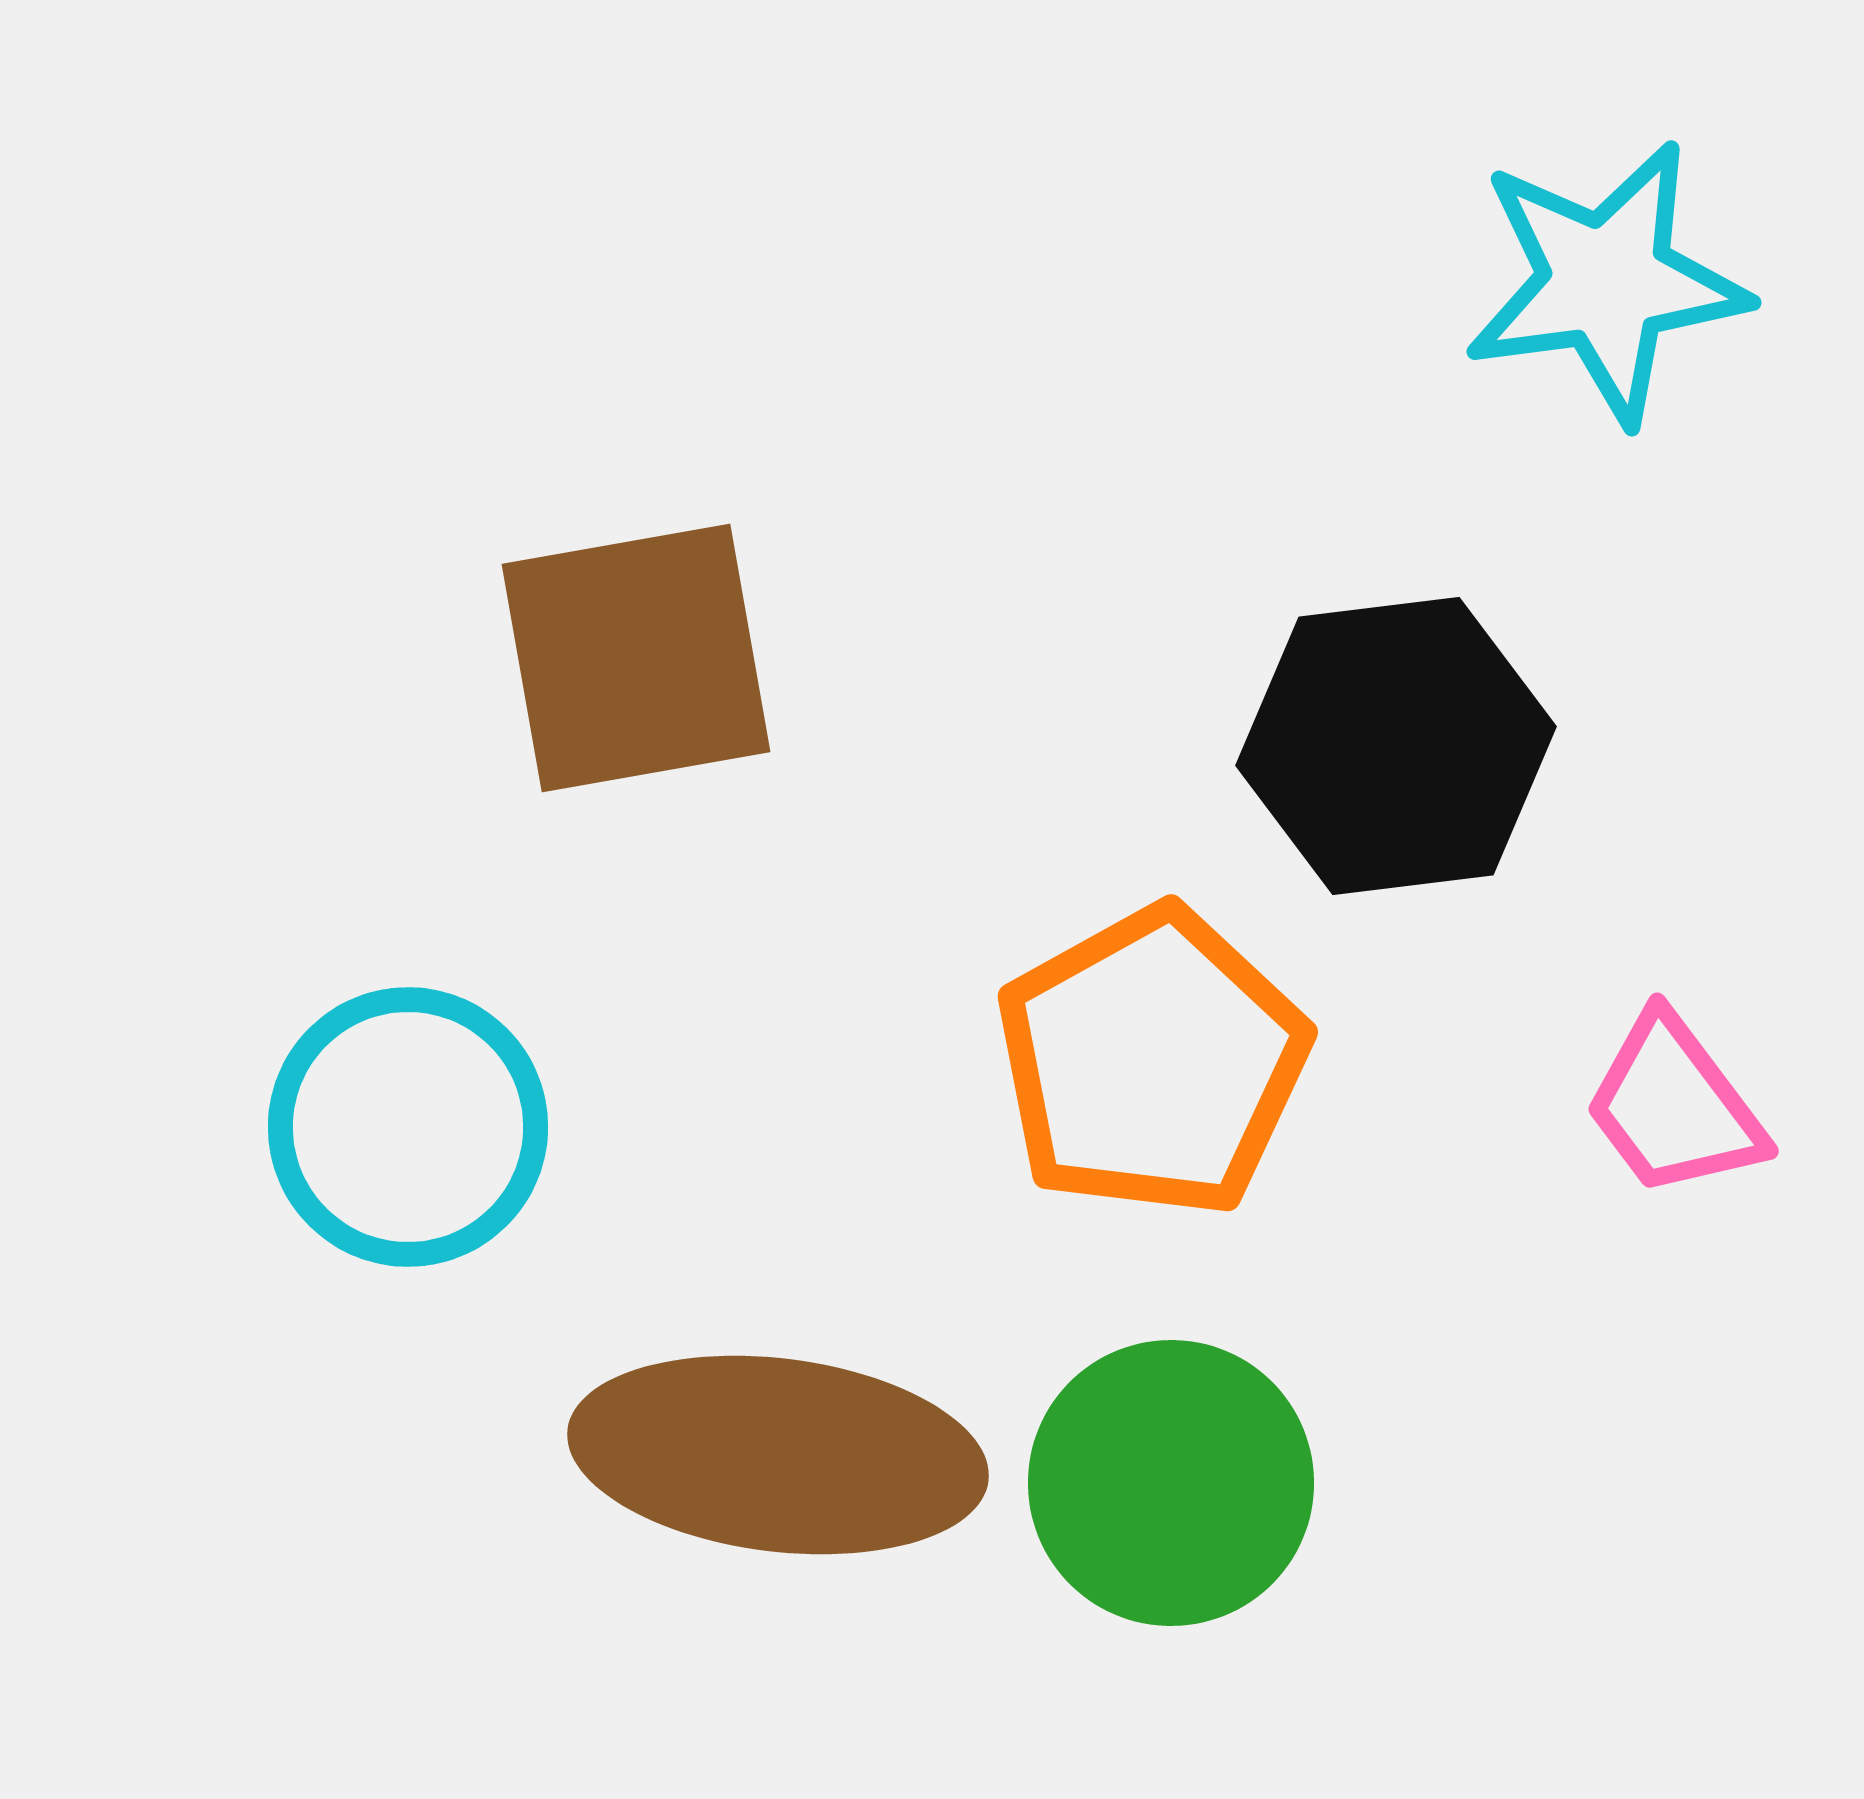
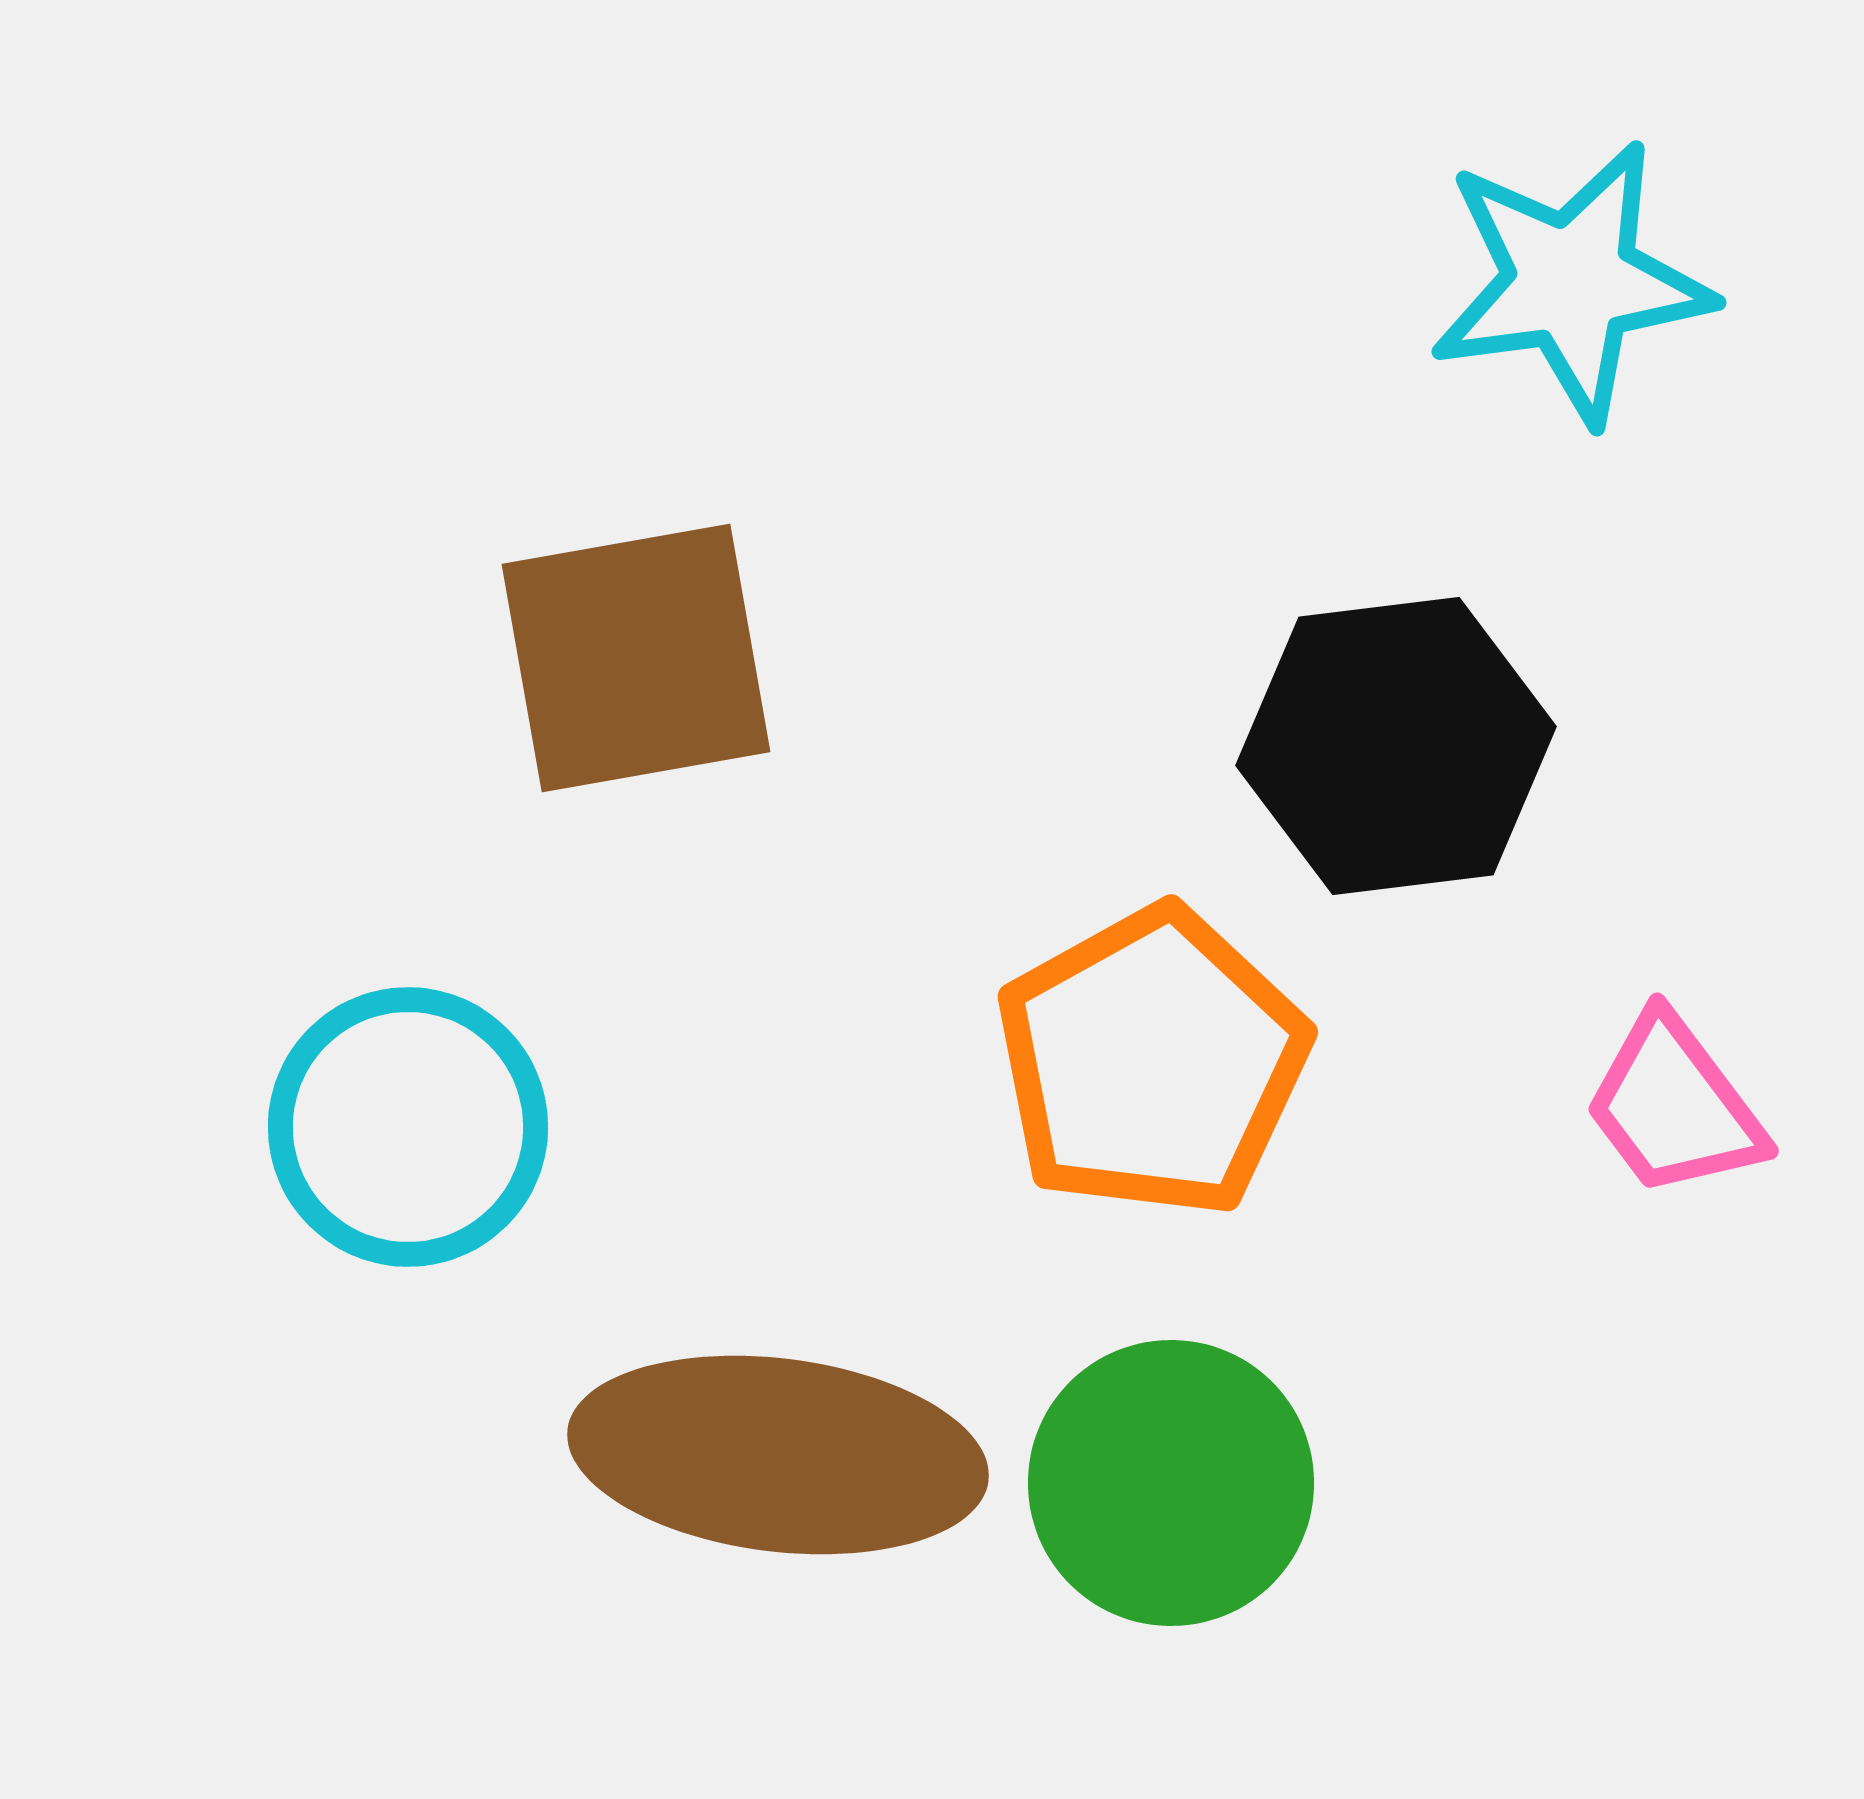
cyan star: moved 35 px left
